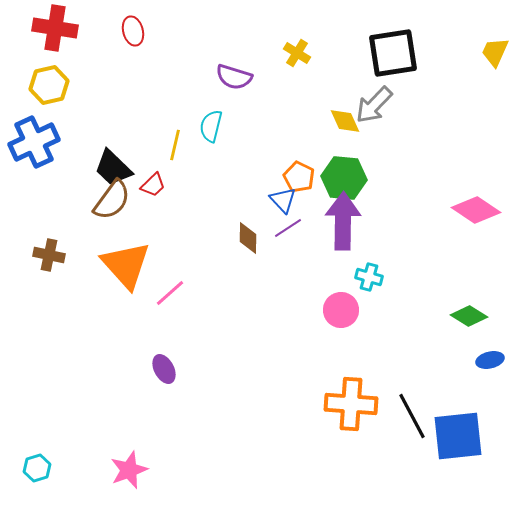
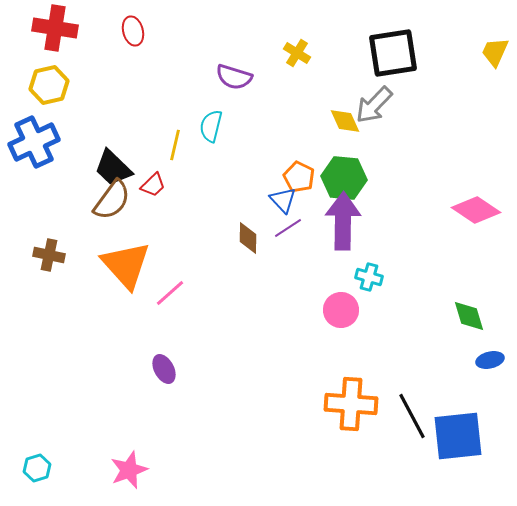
green diamond: rotated 42 degrees clockwise
